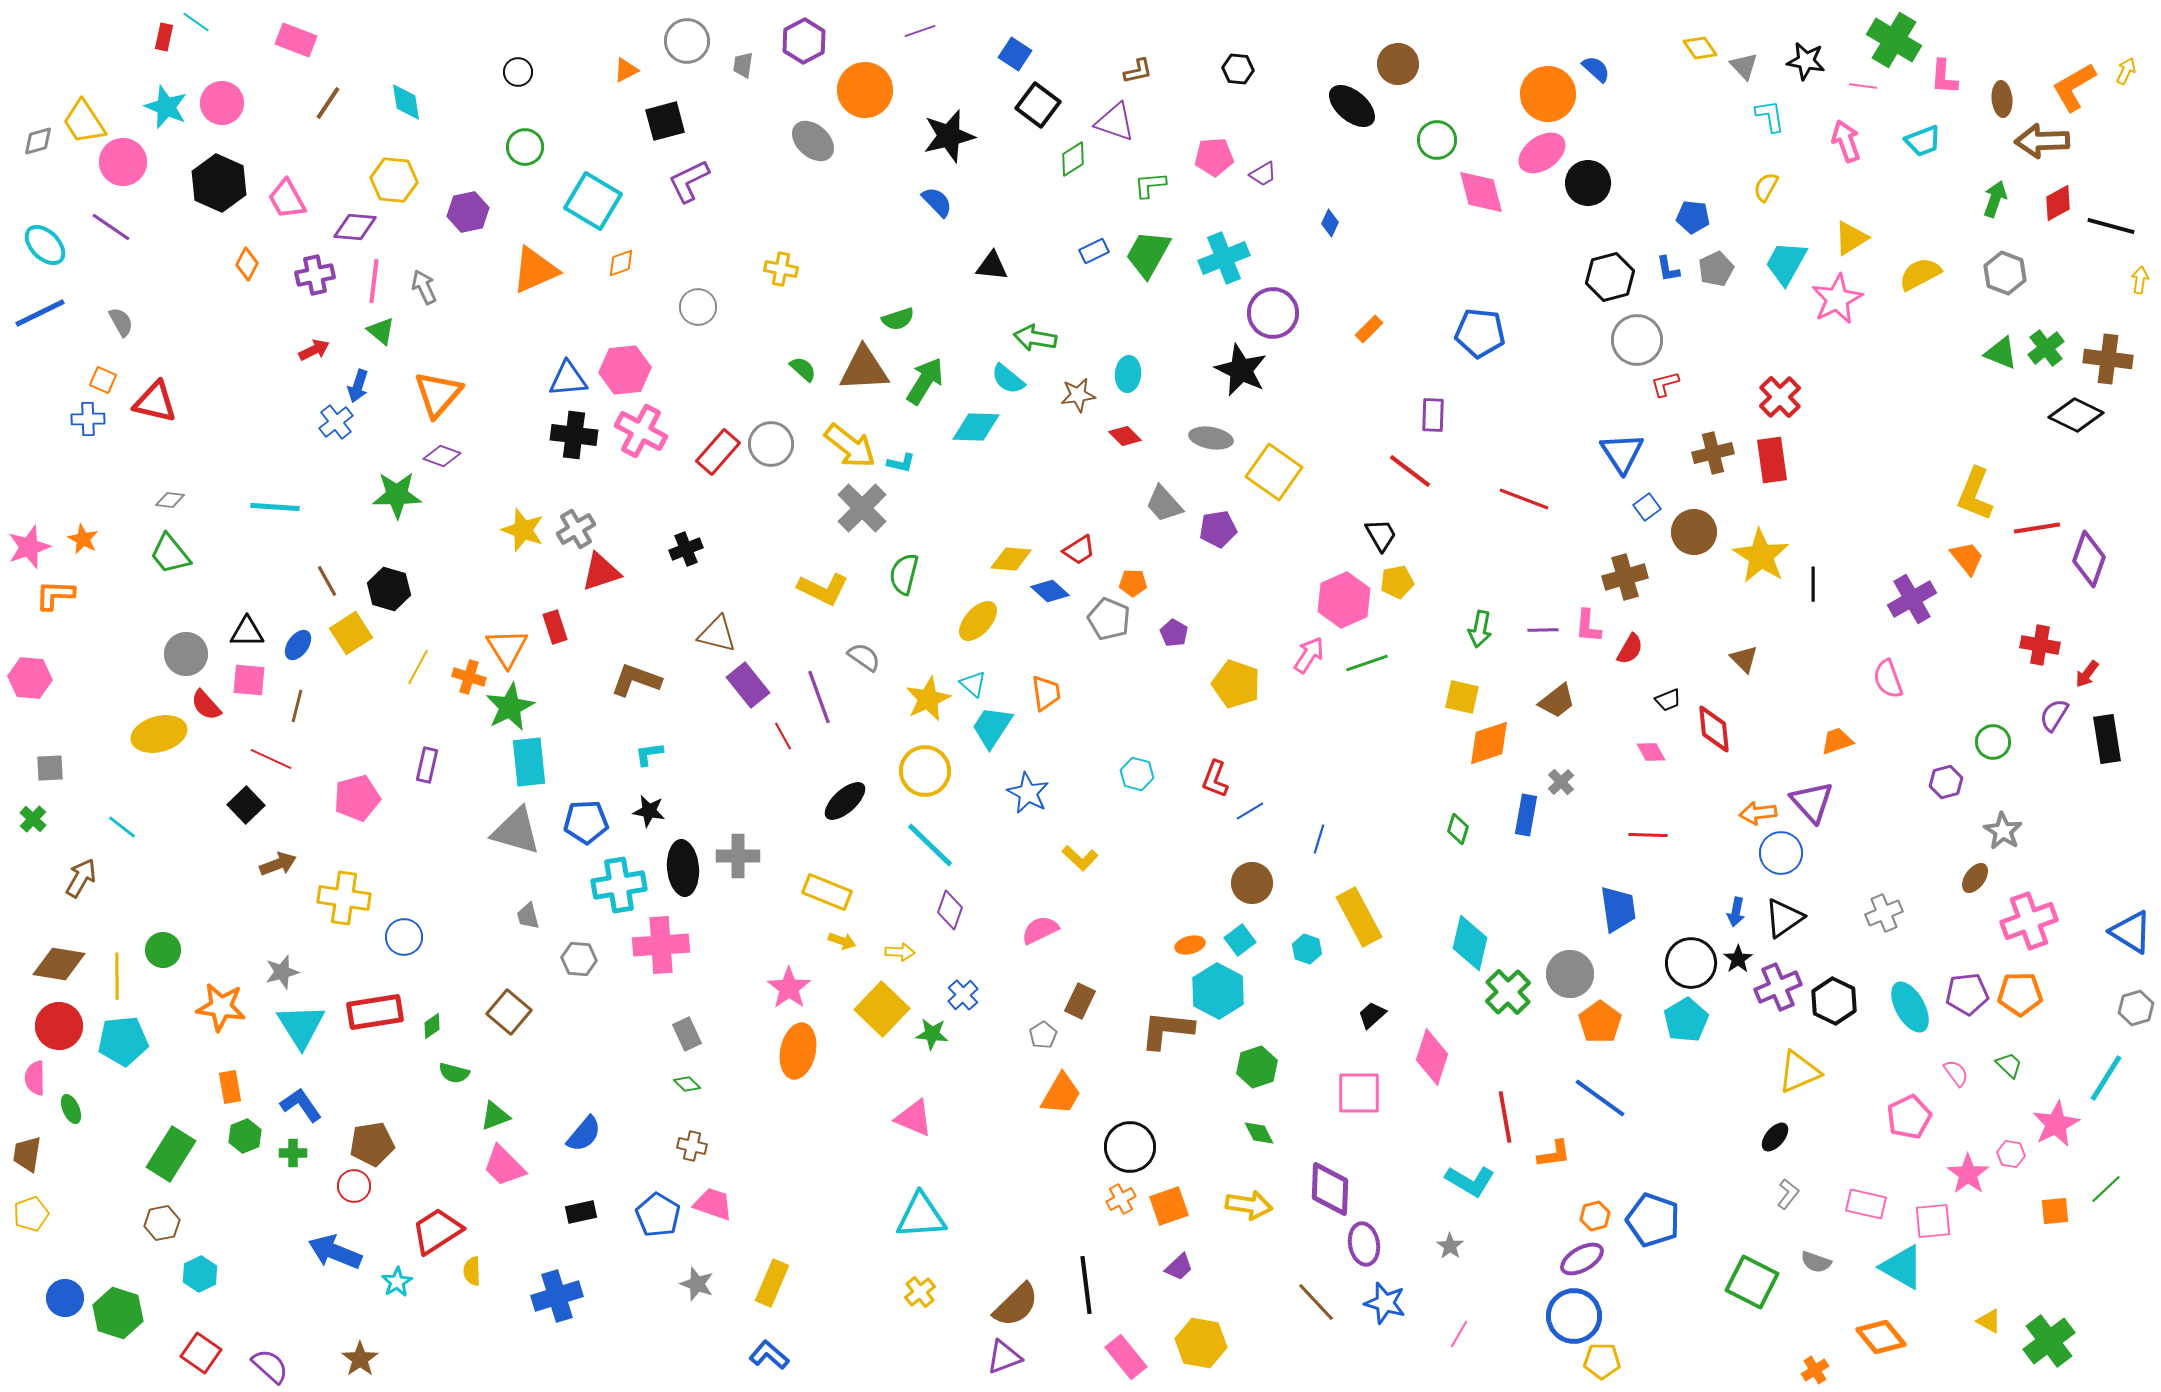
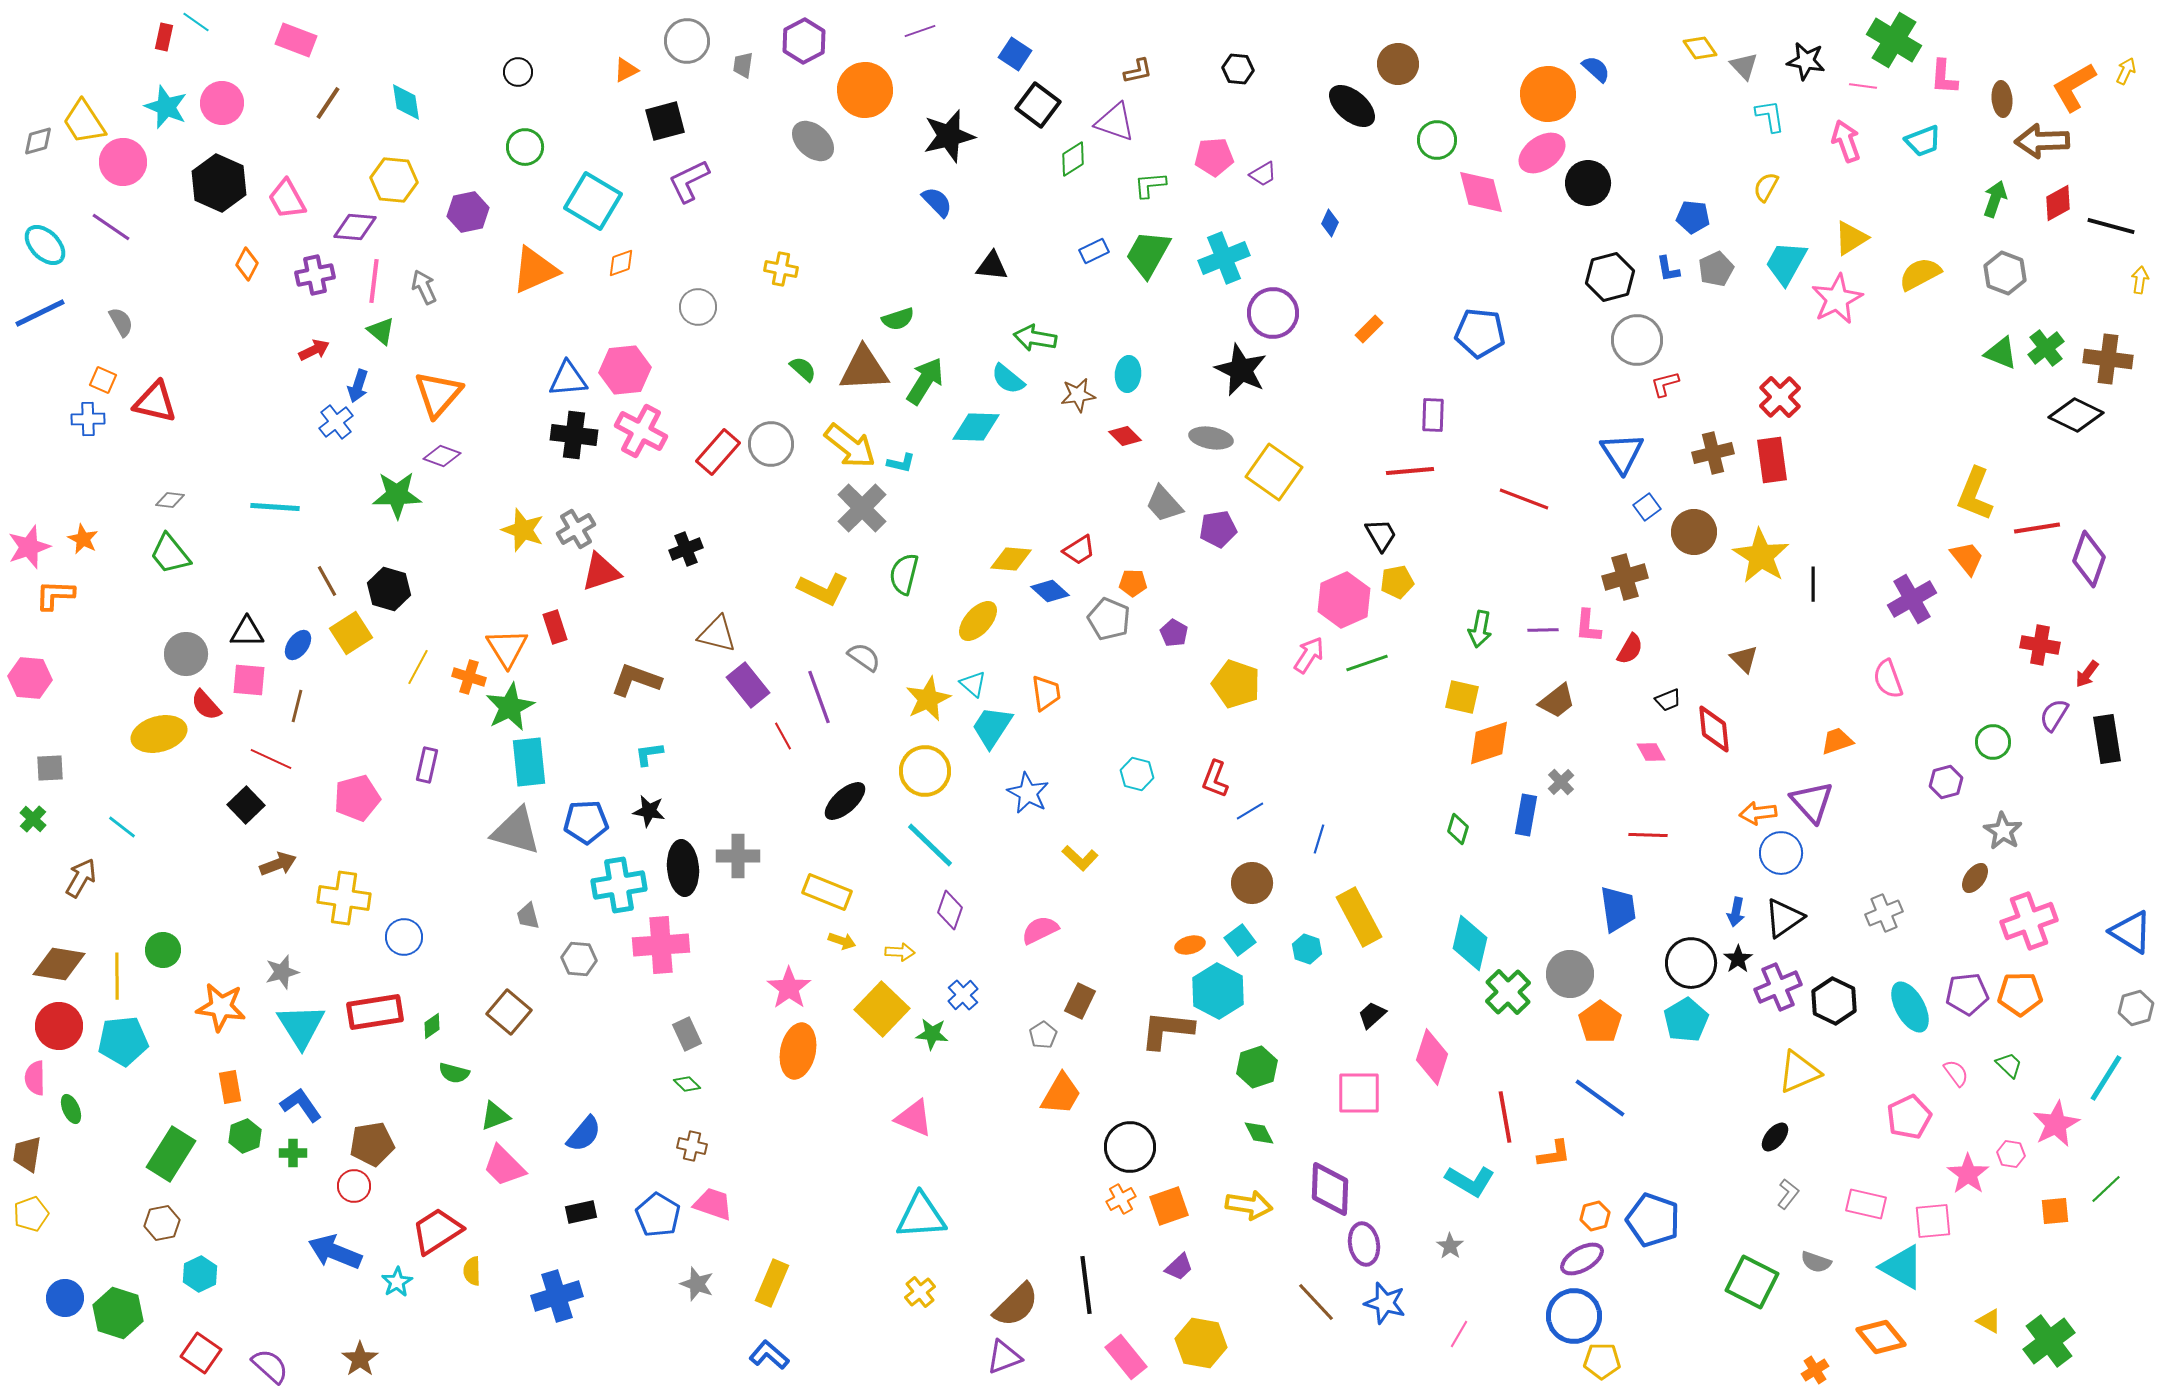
red line at (1410, 471): rotated 42 degrees counterclockwise
